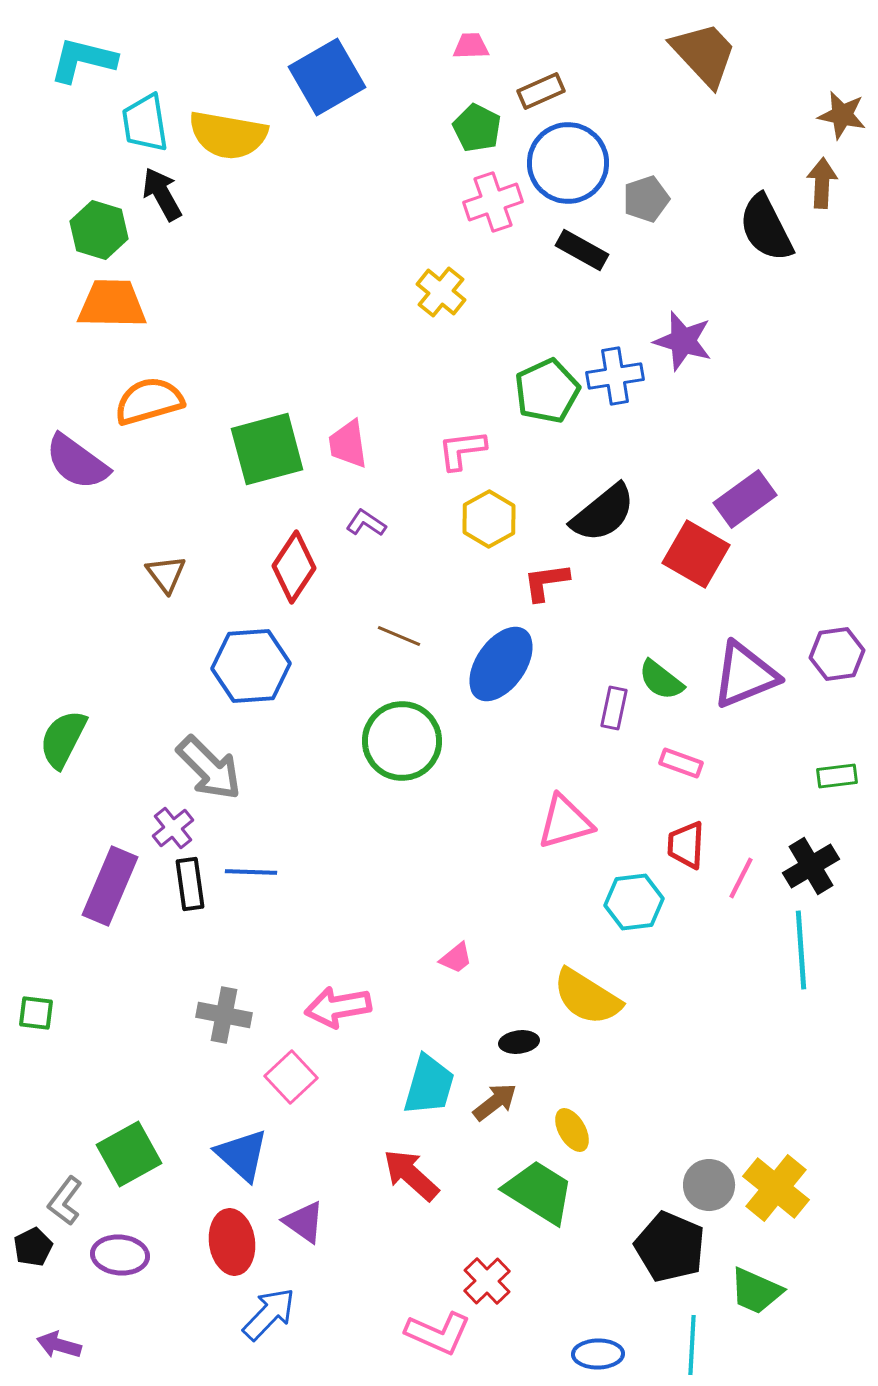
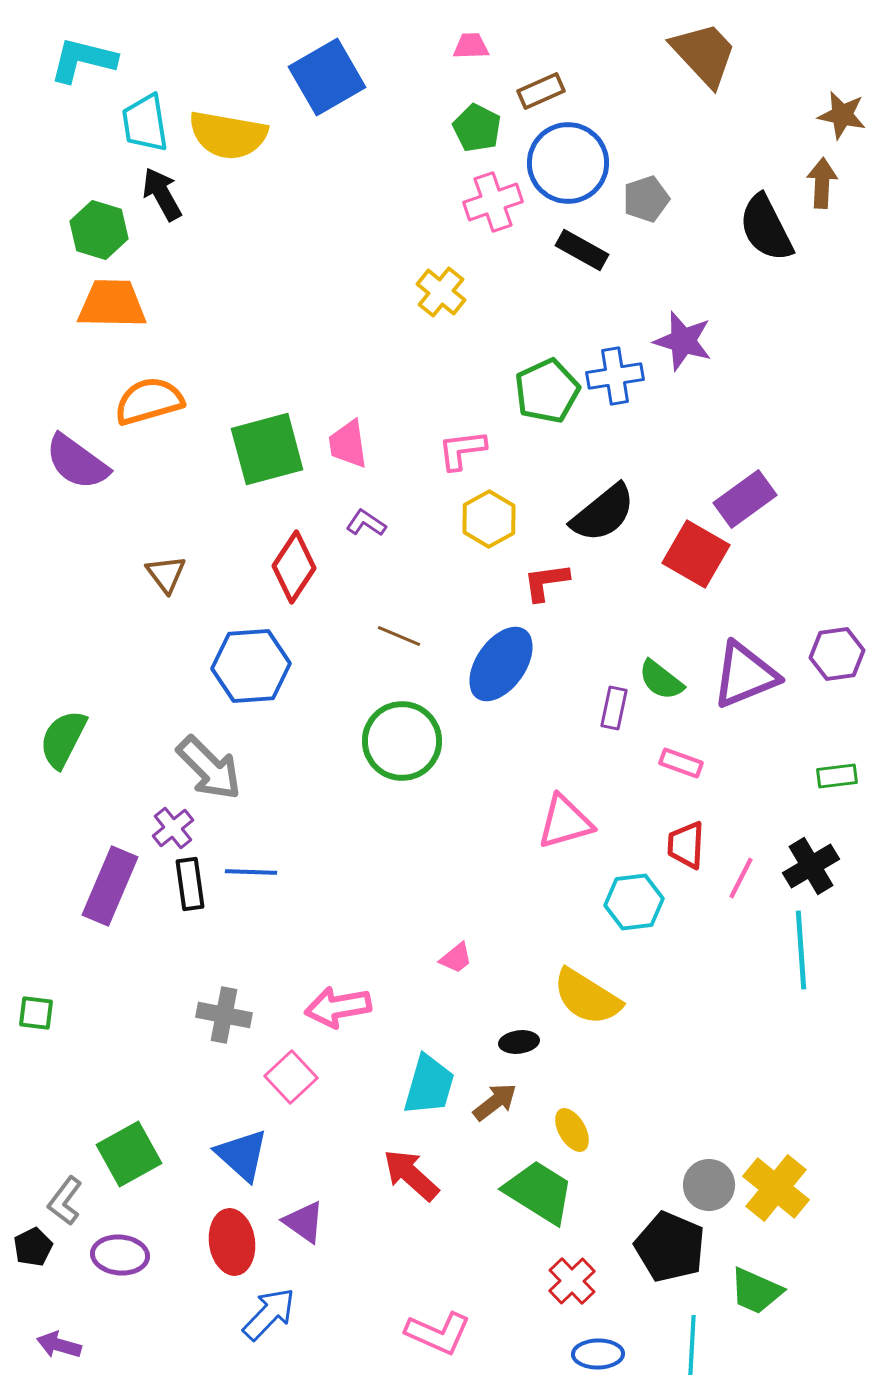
red cross at (487, 1281): moved 85 px right
